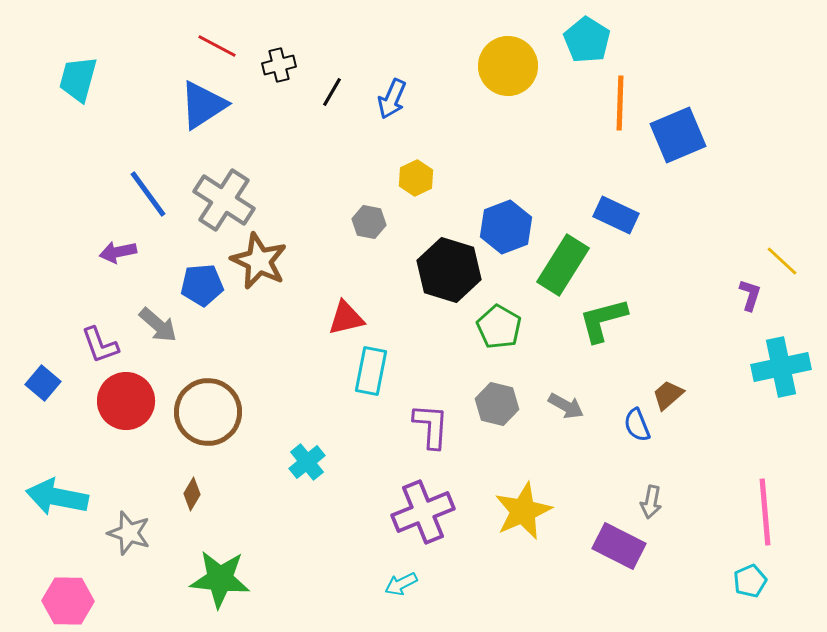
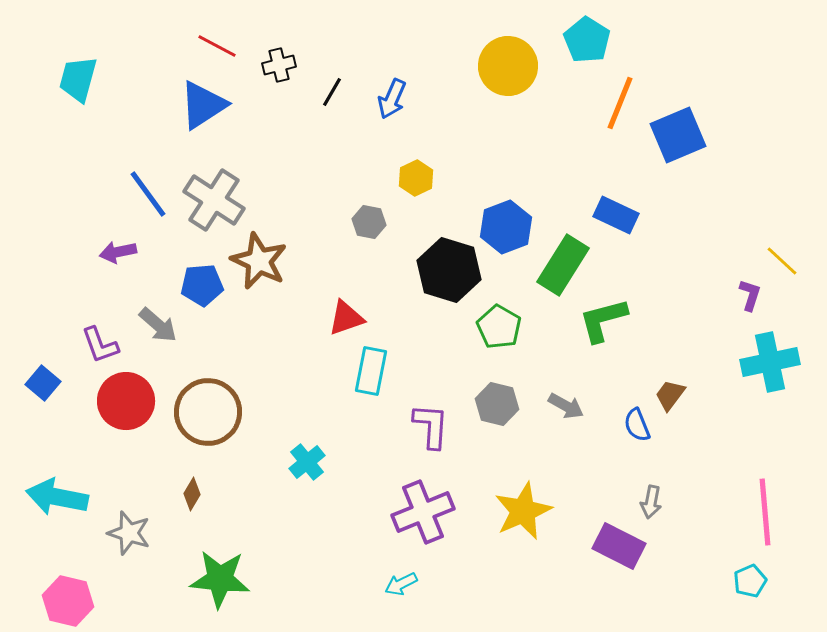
orange line at (620, 103): rotated 20 degrees clockwise
gray cross at (224, 200): moved 10 px left
red triangle at (346, 318): rotated 6 degrees counterclockwise
cyan cross at (781, 367): moved 11 px left, 5 px up
brown trapezoid at (668, 395): moved 2 px right; rotated 12 degrees counterclockwise
pink hexagon at (68, 601): rotated 12 degrees clockwise
